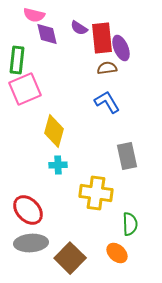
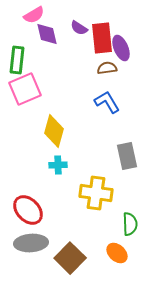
pink semicircle: rotated 45 degrees counterclockwise
